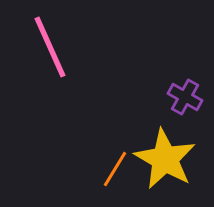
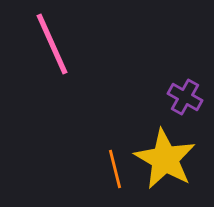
pink line: moved 2 px right, 3 px up
orange line: rotated 45 degrees counterclockwise
